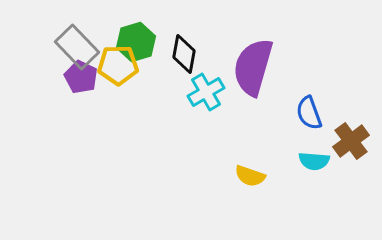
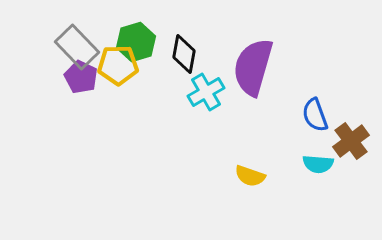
blue semicircle: moved 6 px right, 2 px down
cyan semicircle: moved 4 px right, 3 px down
